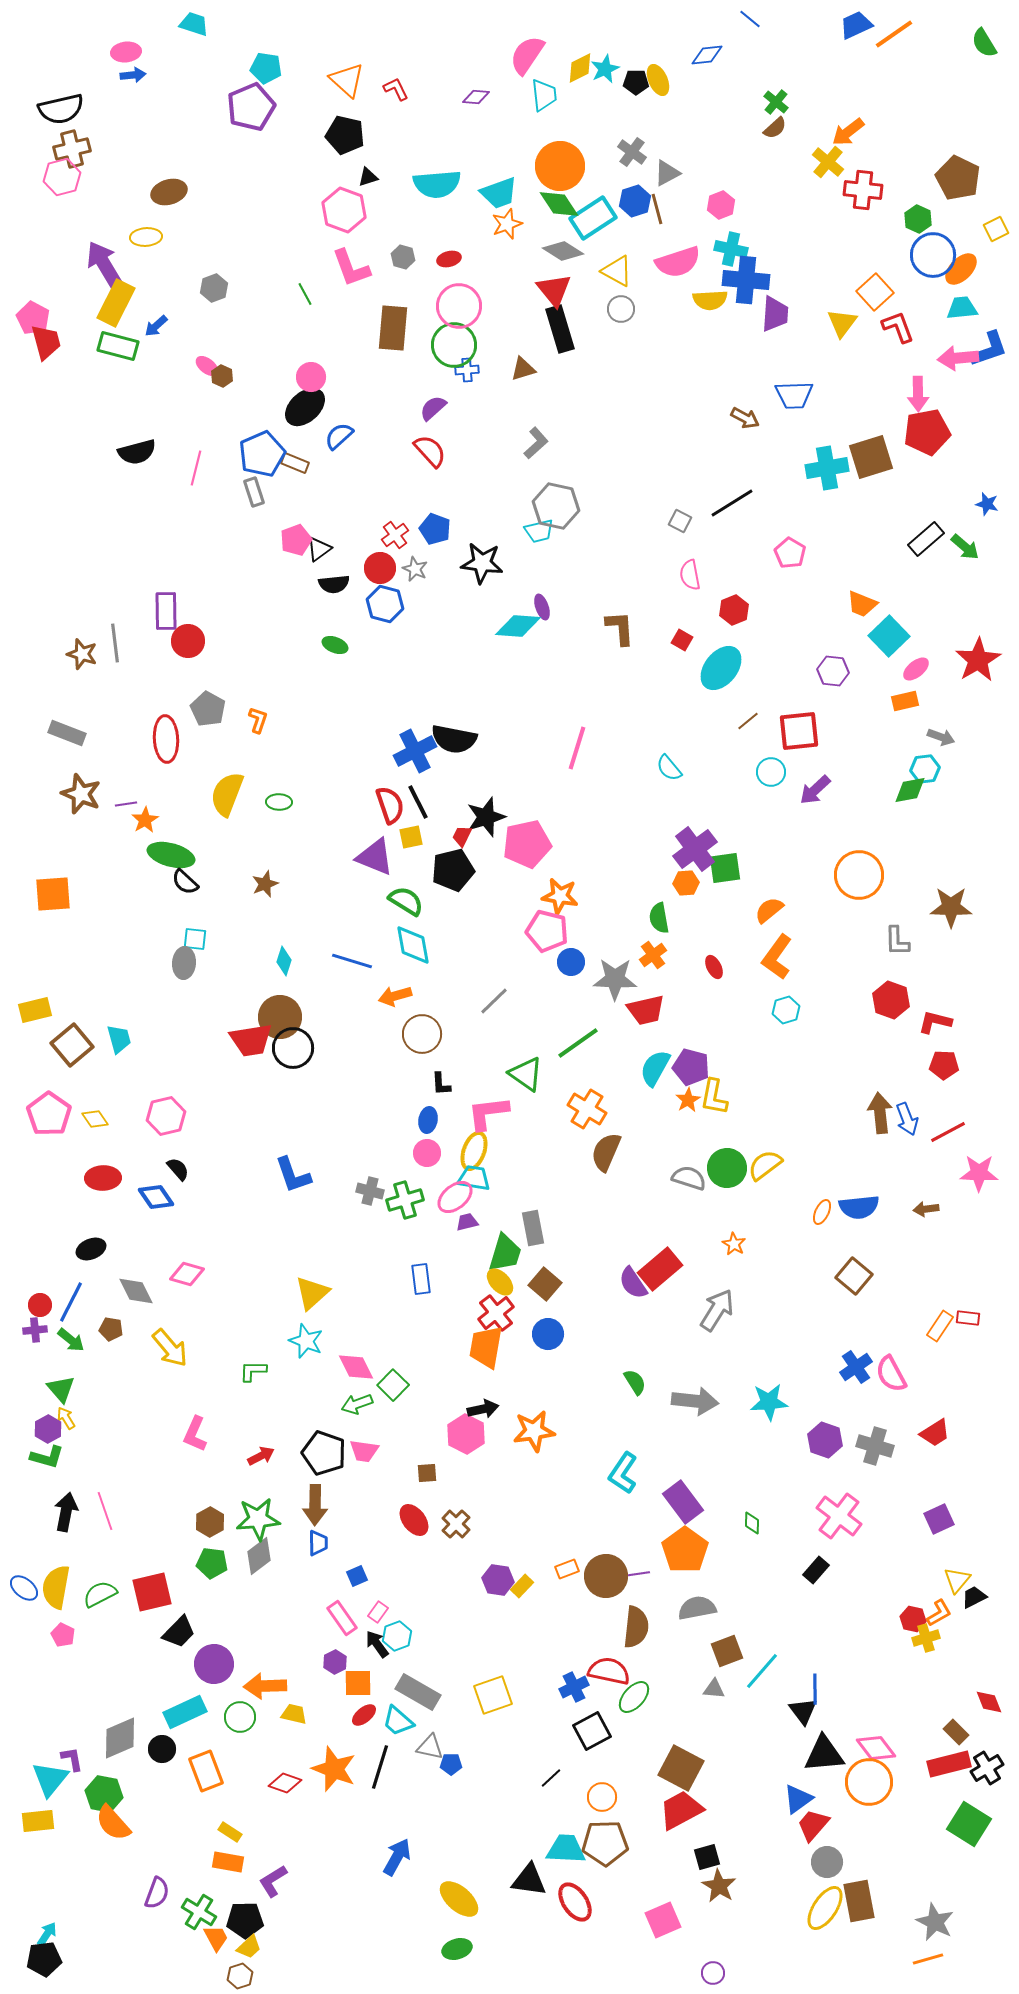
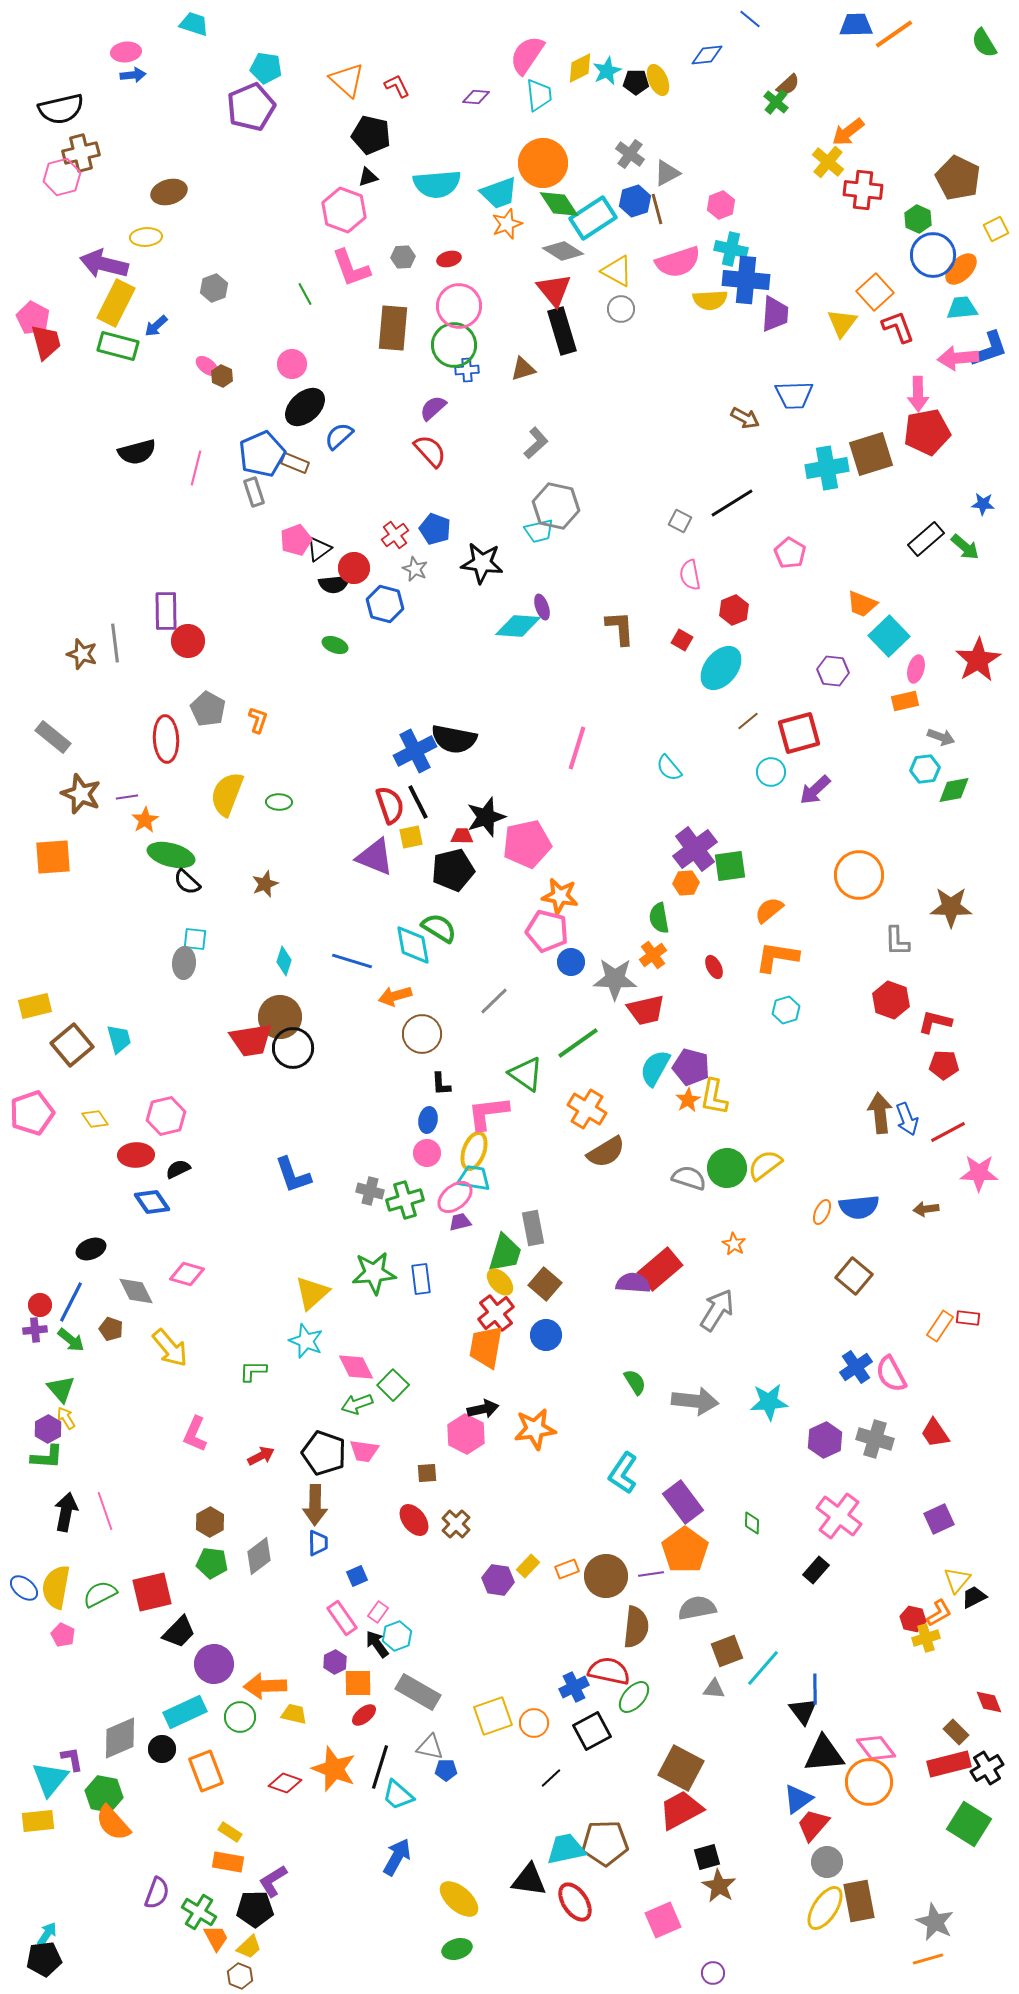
blue trapezoid at (856, 25): rotated 24 degrees clockwise
cyan star at (605, 69): moved 2 px right, 2 px down
red L-shape at (396, 89): moved 1 px right, 3 px up
cyan trapezoid at (544, 95): moved 5 px left
brown semicircle at (775, 128): moved 13 px right, 43 px up
black pentagon at (345, 135): moved 26 px right
brown cross at (72, 149): moved 9 px right, 4 px down
gray cross at (632, 152): moved 2 px left, 2 px down
orange circle at (560, 166): moved 17 px left, 3 px up
gray hexagon at (403, 257): rotated 20 degrees counterclockwise
purple arrow at (104, 264): rotated 45 degrees counterclockwise
black rectangle at (560, 329): moved 2 px right, 2 px down
pink circle at (311, 377): moved 19 px left, 13 px up
brown square at (871, 457): moved 3 px up
blue star at (987, 504): moved 4 px left; rotated 10 degrees counterclockwise
red circle at (380, 568): moved 26 px left
pink ellipse at (916, 669): rotated 36 degrees counterclockwise
red square at (799, 731): moved 2 px down; rotated 9 degrees counterclockwise
gray rectangle at (67, 733): moved 14 px left, 4 px down; rotated 18 degrees clockwise
green diamond at (910, 790): moved 44 px right
purple line at (126, 804): moved 1 px right, 7 px up
red trapezoid at (462, 836): rotated 65 degrees clockwise
green square at (725, 868): moved 5 px right, 2 px up
black semicircle at (185, 882): moved 2 px right
orange square at (53, 894): moved 37 px up
green semicircle at (406, 901): moved 33 px right, 27 px down
orange L-shape at (777, 957): rotated 63 degrees clockwise
yellow rectangle at (35, 1010): moved 4 px up
pink pentagon at (49, 1114): moved 17 px left, 1 px up; rotated 18 degrees clockwise
brown semicircle at (606, 1152): rotated 144 degrees counterclockwise
black semicircle at (178, 1169): rotated 75 degrees counterclockwise
red ellipse at (103, 1178): moved 33 px right, 23 px up
blue diamond at (156, 1197): moved 4 px left, 5 px down
purple trapezoid at (467, 1222): moved 7 px left
purple semicircle at (633, 1283): rotated 128 degrees clockwise
brown pentagon at (111, 1329): rotated 10 degrees clockwise
blue circle at (548, 1334): moved 2 px left, 1 px down
orange star at (534, 1431): moved 1 px right, 2 px up
red trapezoid at (935, 1433): rotated 88 degrees clockwise
purple hexagon at (825, 1440): rotated 16 degrees clockwise
gray cross at (875, 1446): moved 7 px up
green L-shape at (47, 1457): rotated 12 degrees counterclockwise
green star at (258, 1519): moved 116 px right, 246 px up
purple line at (637, 1574): moved 14 px right
yellow rectangle at (522, 1586): moved 6 px right, 20 px up
cyan line at (762, 1671): moved 1 px right, 3 px up
yellow square at (493, 1695): moved 21 px down
cyan trapezoid at (398, 1721): moved 74 px down
blue pentagon at (451, 1764): moved 5 px left, 6 px down
orange circle at (602, 1797): moved 68 px left, 74 px up
cyan trapezoid at (566, 1849): rotated 15 degrees counterclockwise
black pentagon at (245, 1920): moved 10 px right, 11 px up
brown hexagon at (240, 1976): rotated 20 degrees counterclockwise
